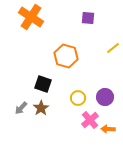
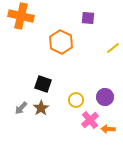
orange cross: moved 10 px left, 1 px up; rotated 20 degrees counterclockwise
orange hexagon: moved 5 px left, 14 px up; rotated 10 degrees clockwise
yellow circle: moved 2 px left, 2 px down
